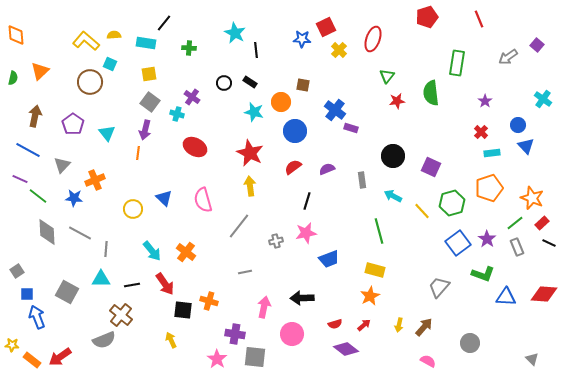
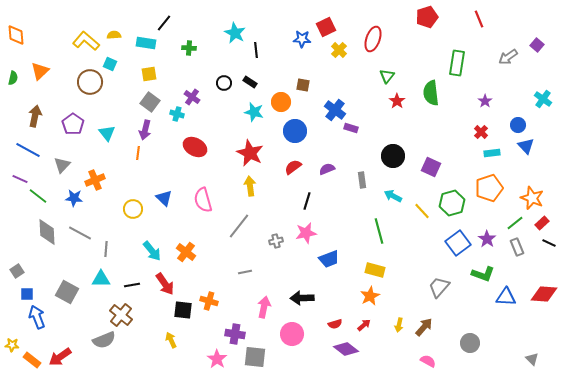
red star at (397, 101): rotated 28 degrees counterclockwise
